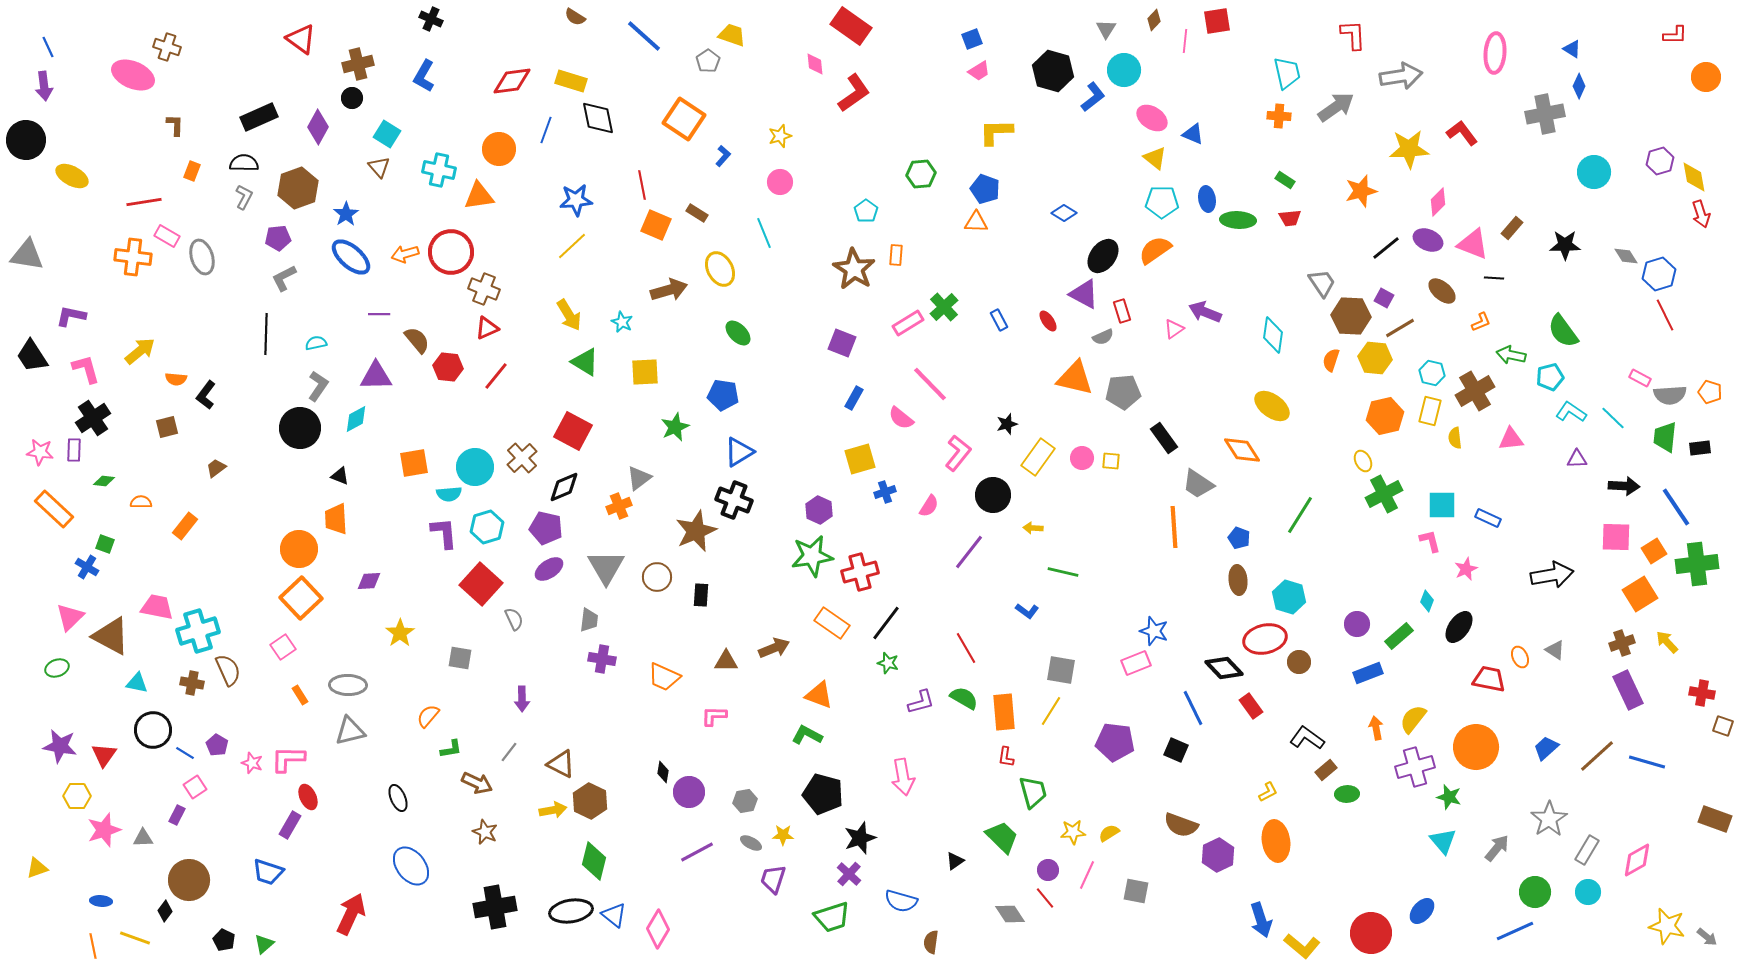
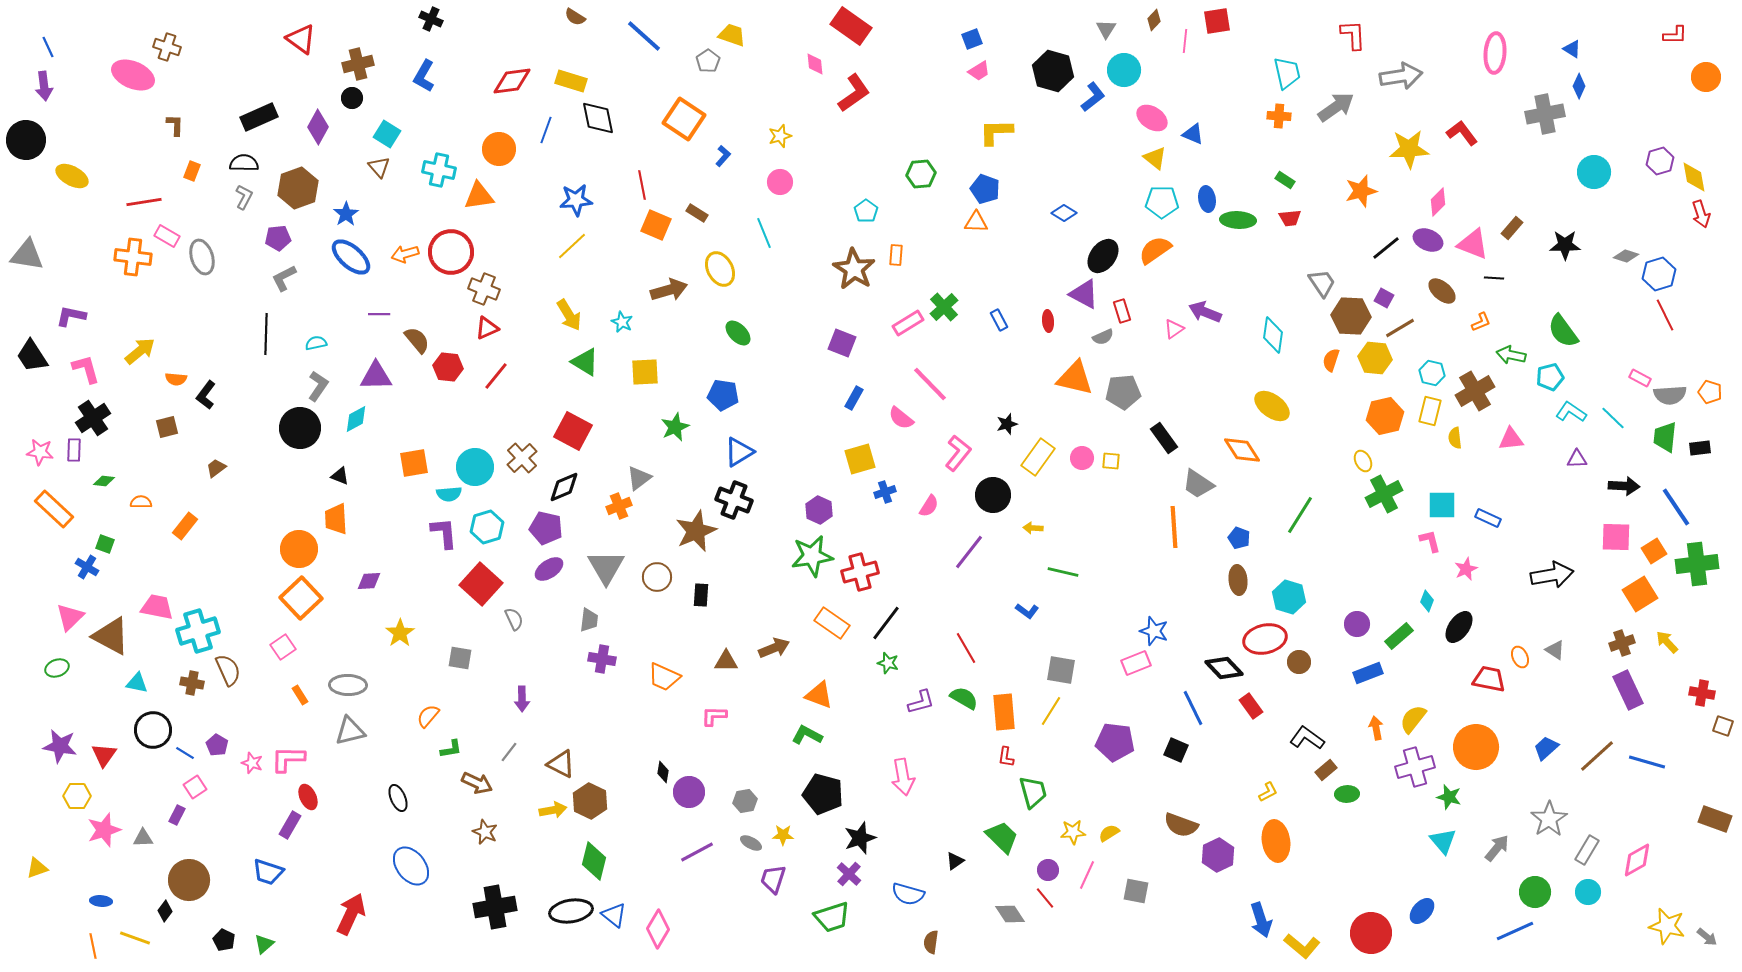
gray diamond at (1626, 256): rotated 40 degrees counterclockwise
red ellipse at (1048, 321): rotated 30 degrees clockwise
blue semicircle at (901, 901): moved 7 px right, 7 px up
